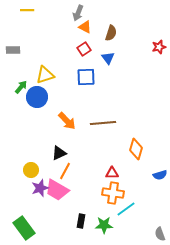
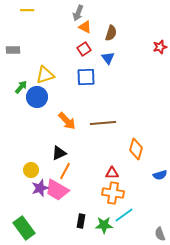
red star: moved 1 px right
cyan line: moved 2 px left, 6 px down
